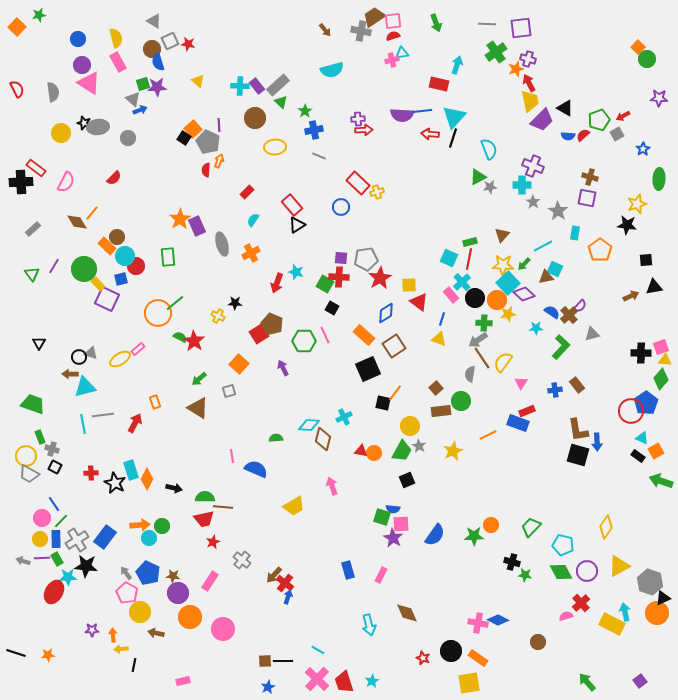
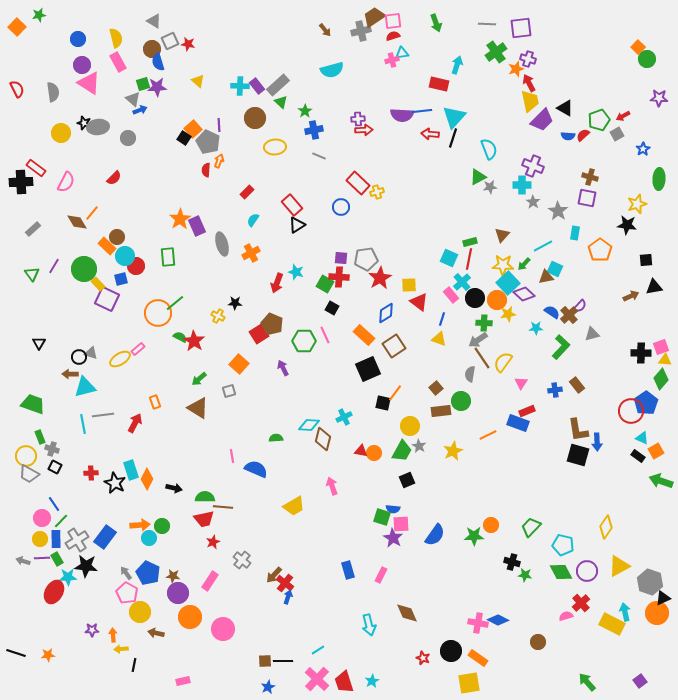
gray cross at (361, 31): rotated 24 degrees counterclockwise
cyan line at (318, 650): rotated 64 degrees counterclockwise
